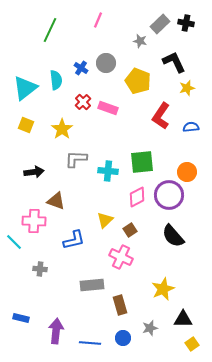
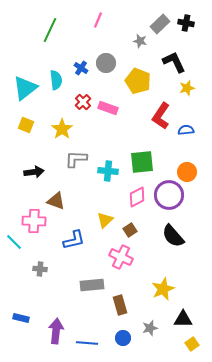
blue semicircle at (191, 127): moved 5 px left, 3 px down
blue line at (90, 343): moved 3 px left
